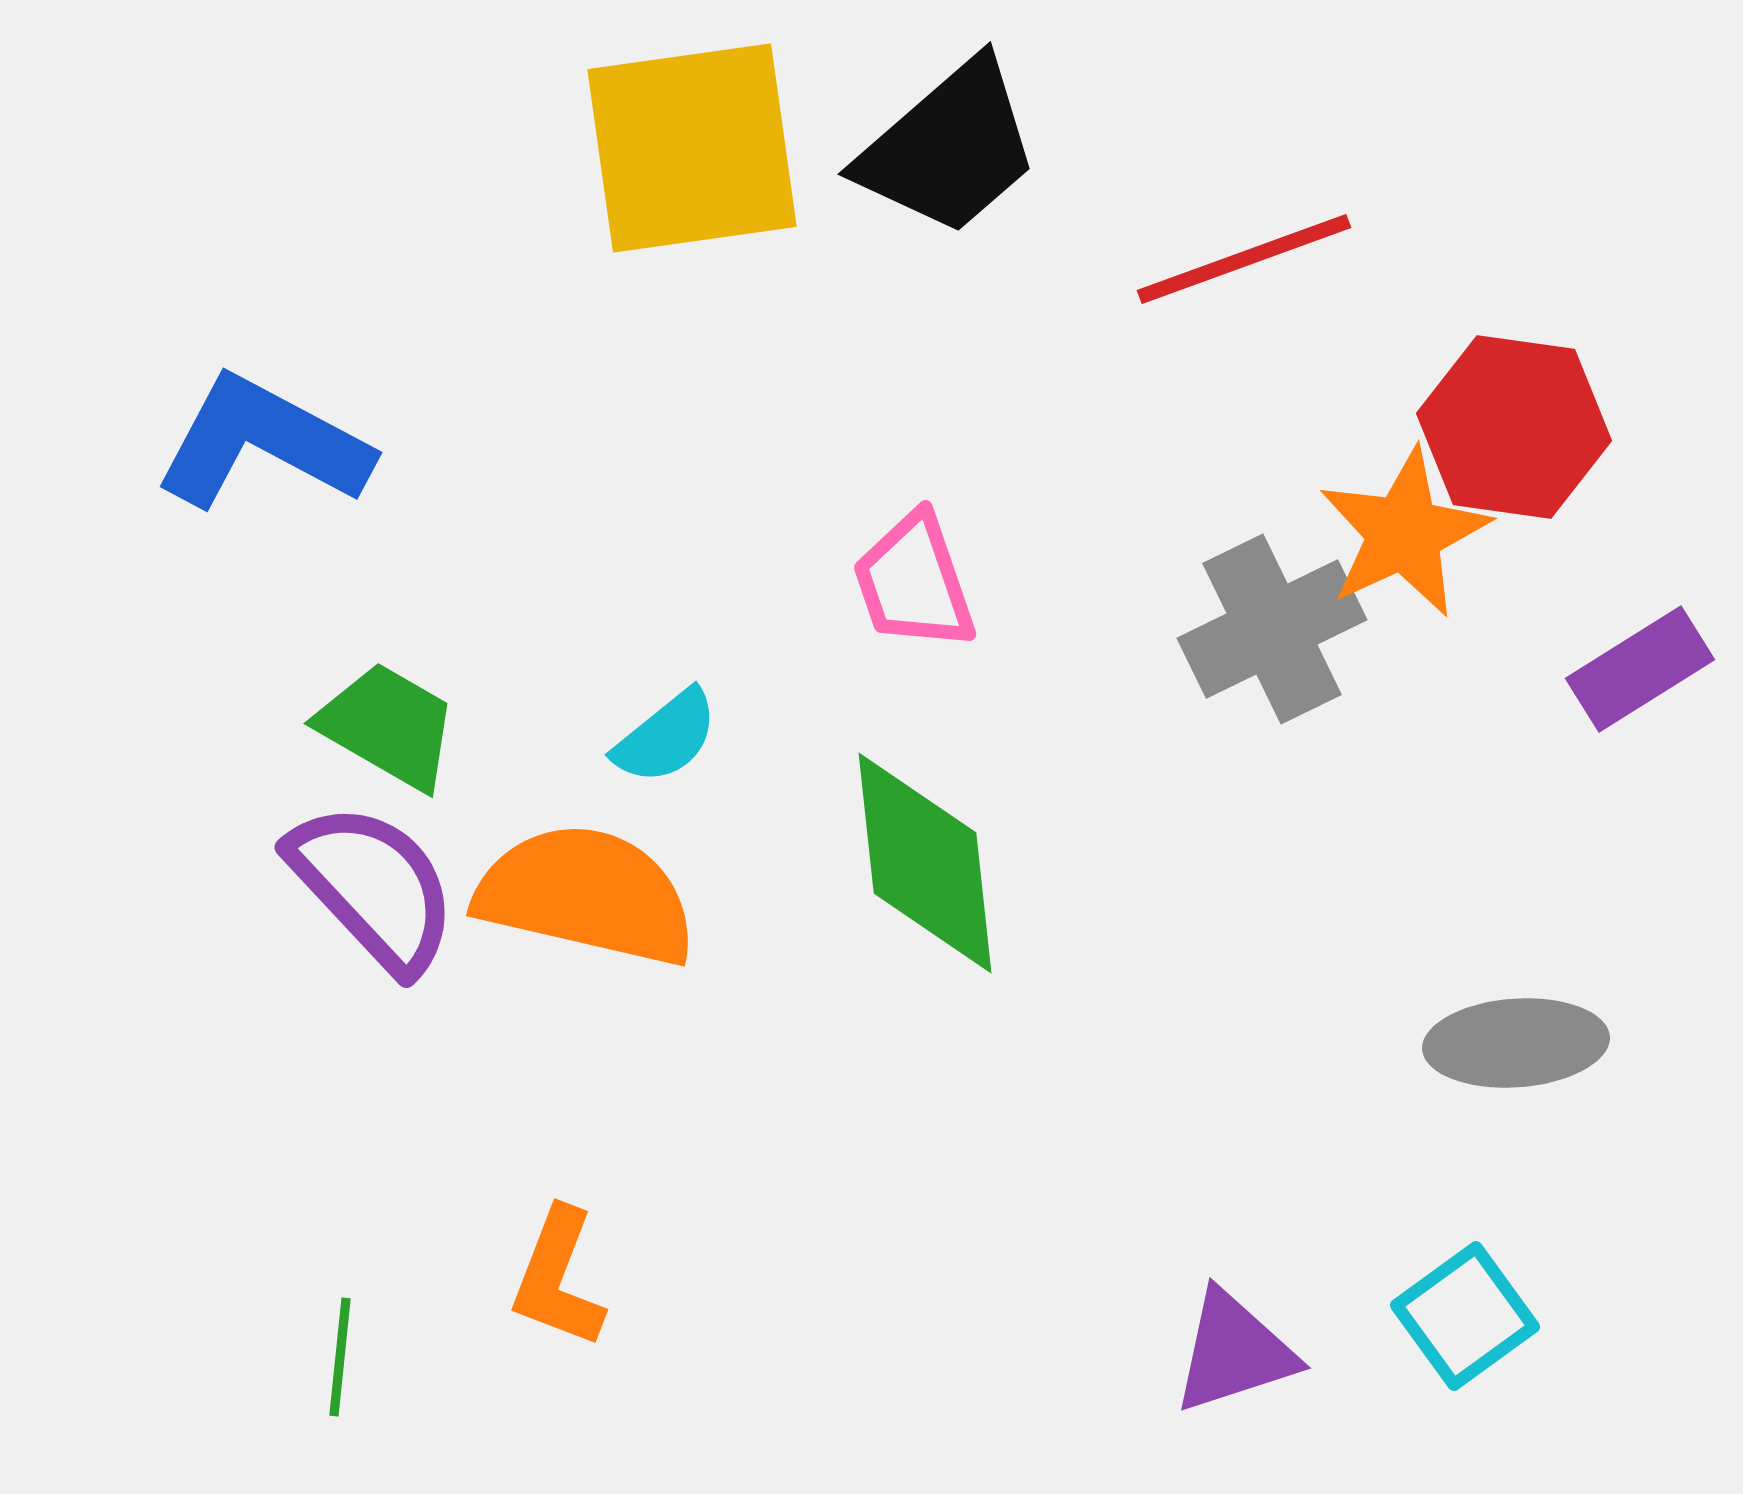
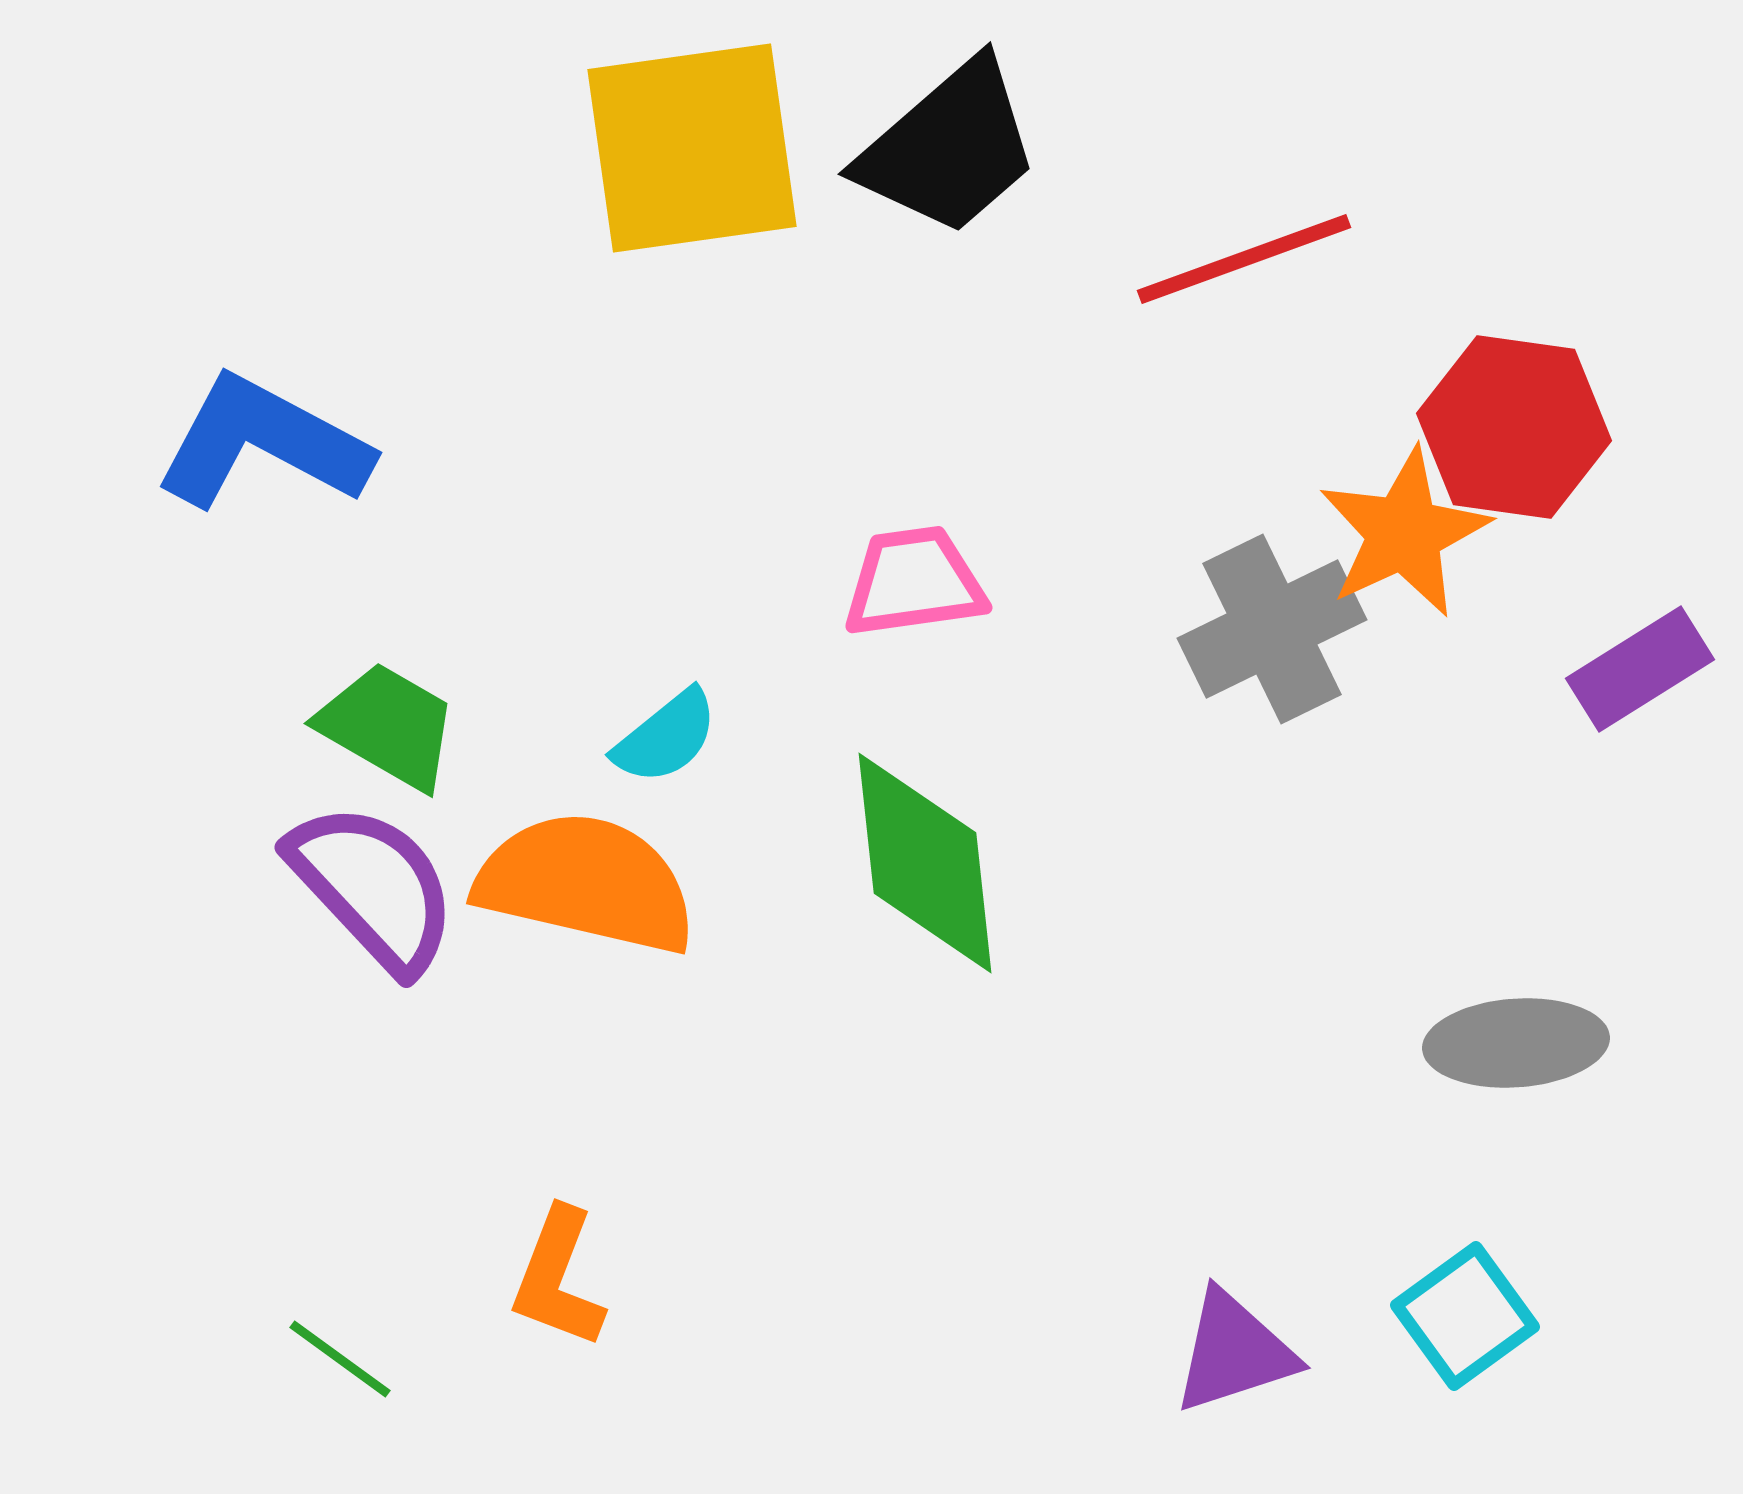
pink trapezoid: rotated 101 degrees clockwise
orange semicircle: moved 12 px up
green line: moved 2 px down; rotated 60 degrees counterclockwise
